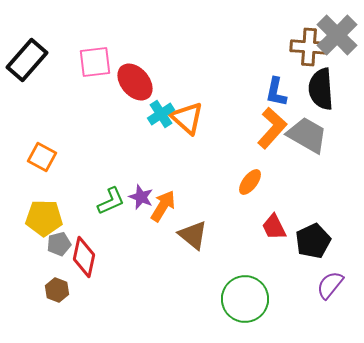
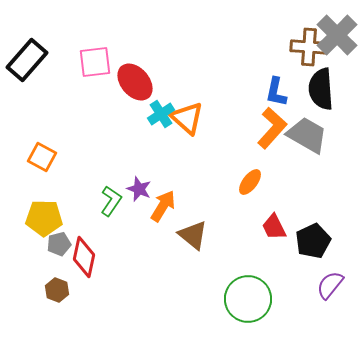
purple star: moved 2 px left, 8 px up
green L-shape: rotated 32 degrees counterclockwise
green circle: moved 3 px right
